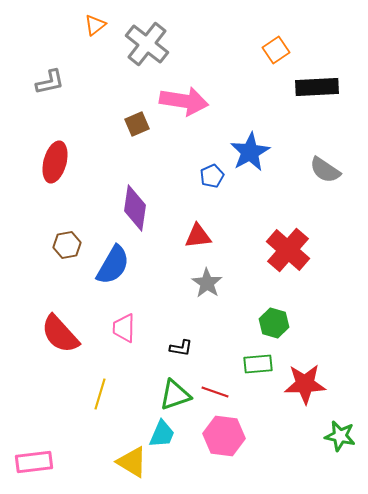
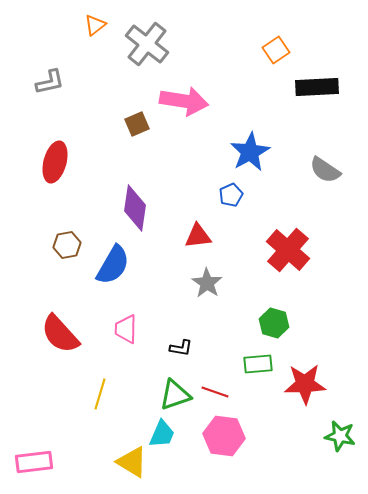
blue pentagon: moved 19 px right, 19 px down
pink trapezoid: moved 2 px right, 1 px down
